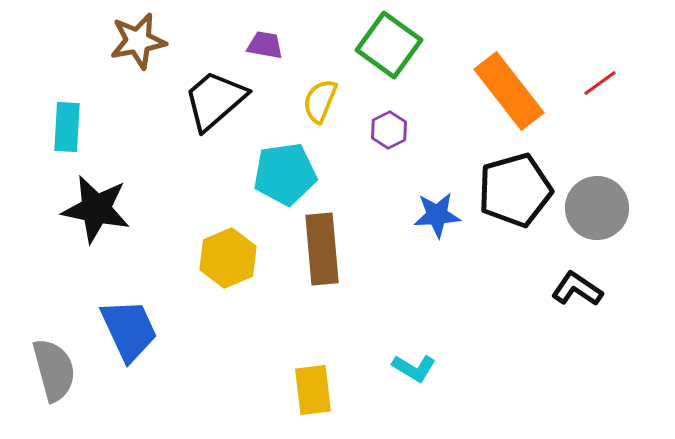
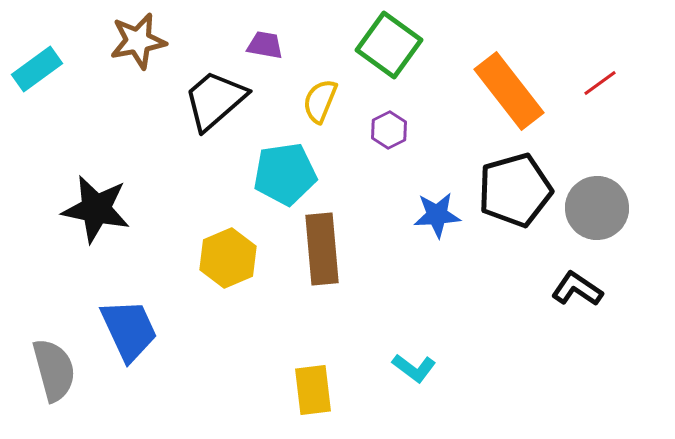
cyan rectangle: moved 30 px left, 58 px up; rotated 51 degrees clockwise
cyan L-shape: rotated 6 degrees clockwise
